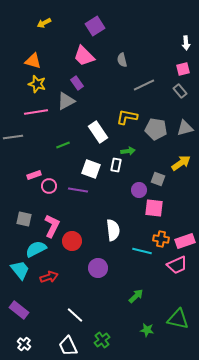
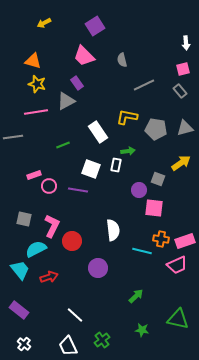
green star at (147, 330): moved 5 px left
